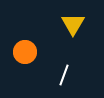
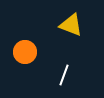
yellow triangle: moved 2 px left, 1 px down; rotated 40 degrees counterclockwise
